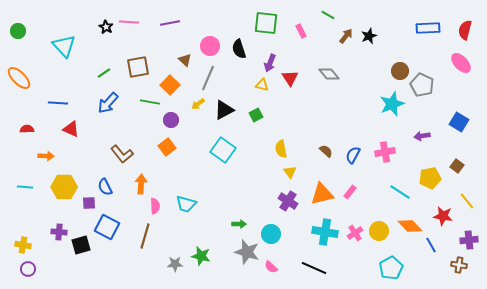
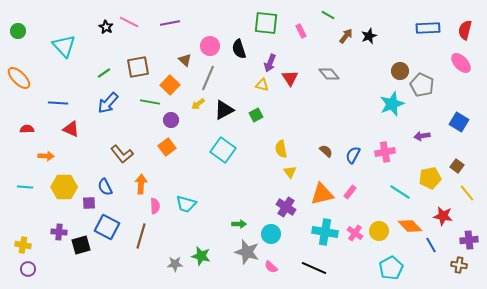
pink line at (129, 22): rotated 24 degrees clockwise
purple cross at (288, 201): moved 2 px left, 6 px down
yellow line at (467, 201): moved 8 px up
pink cross at (355, 233): rotated 21 degrees counterclockwise
brown line at (145, 236): moved 4 px left
